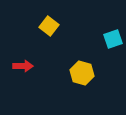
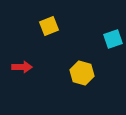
yellow square: rotated 30 degrees clockwise
red arrow: moved 1 px left, 1 px down
